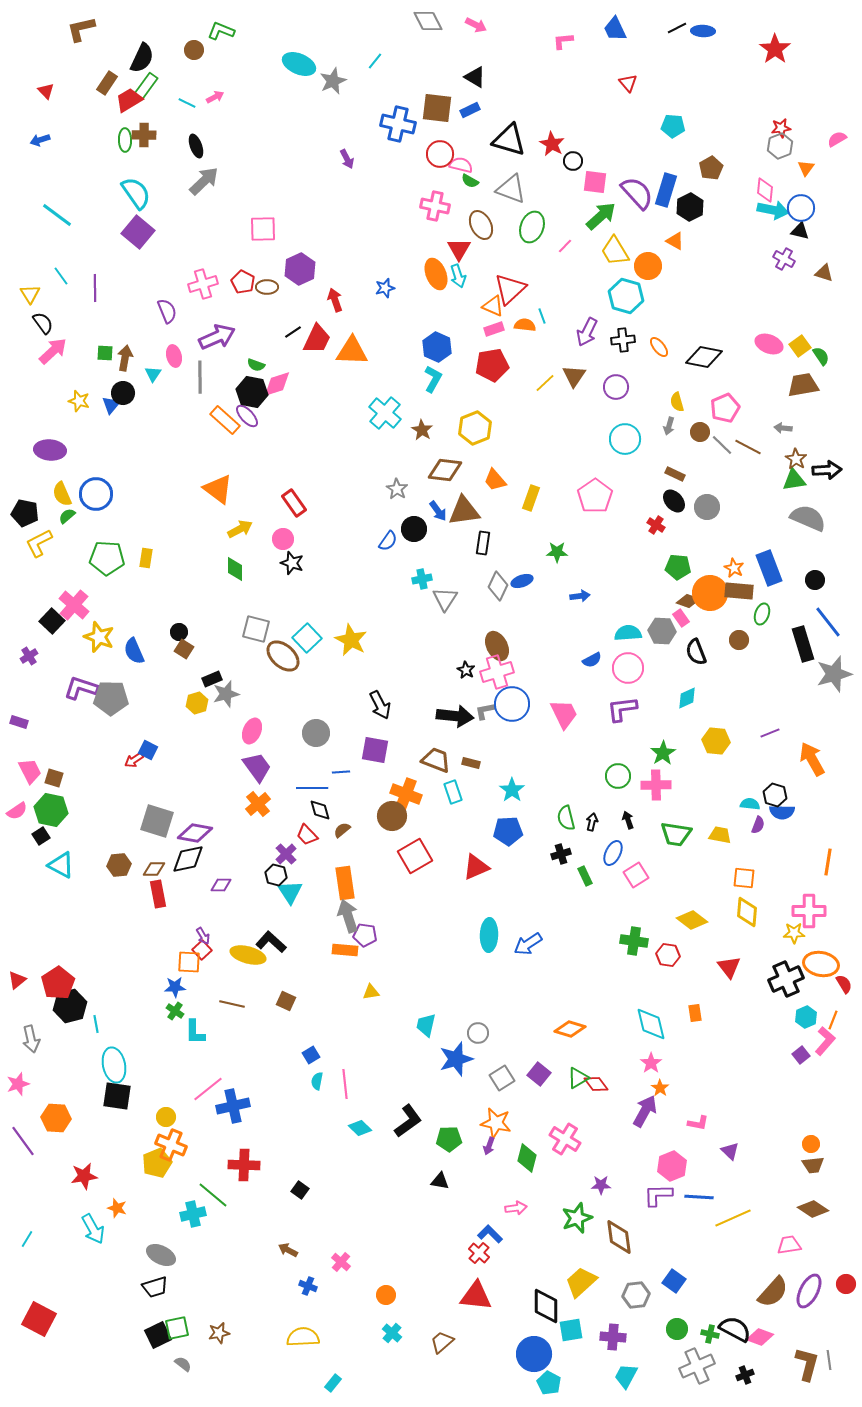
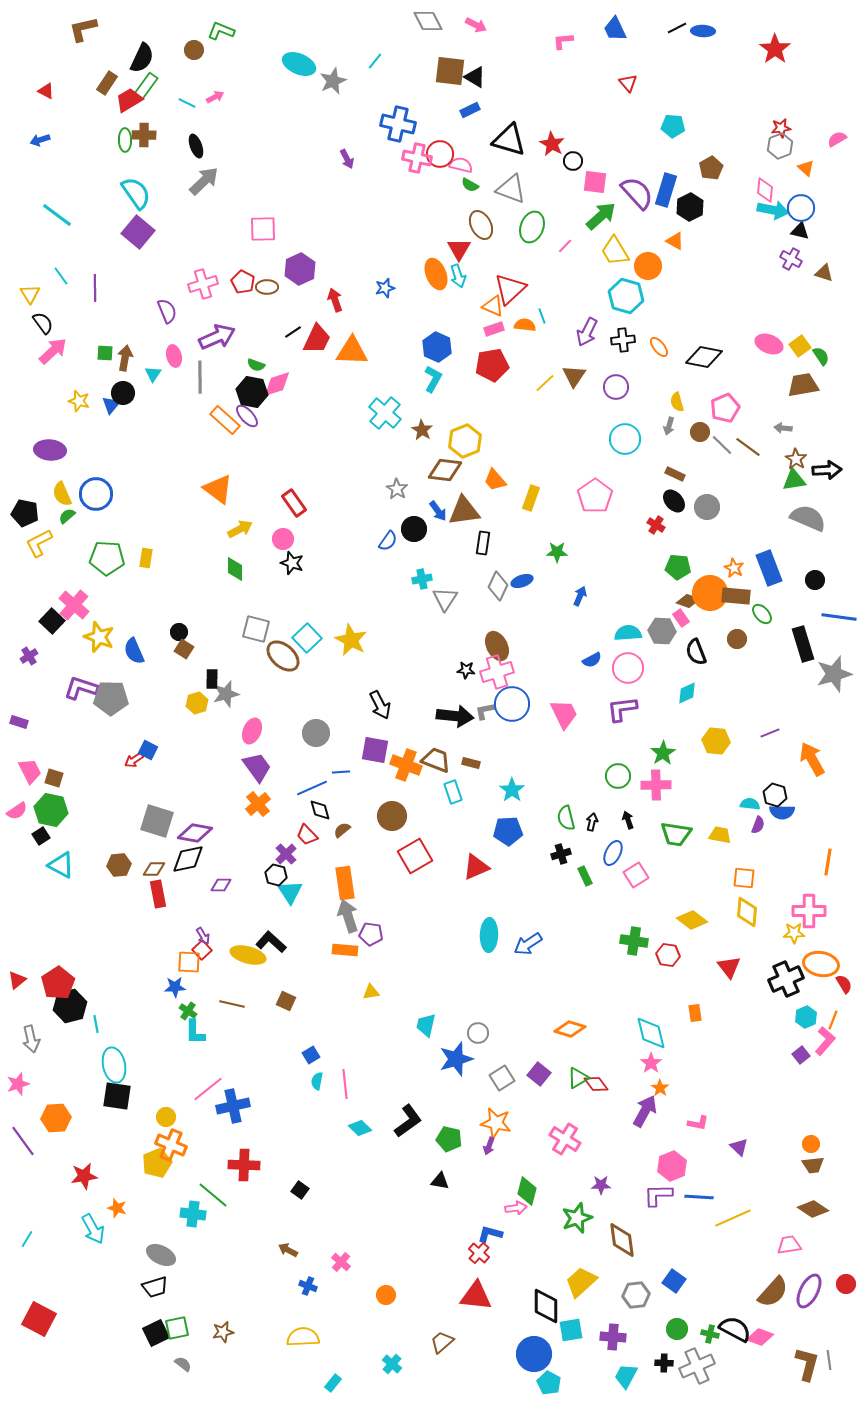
brown L-shape at (81, 29): moved 2 px right
red triangle at (46, 91): rotated 18 degrees counterclockwise
brown square at (437, 108): moved 13 px right, 37 px up
orange triangle at (806, 168): rotated 24 degrees counterclockwise
green semicircle at (470, 181): moved 4 px down
pink cross at (435, 206): moved 18 px left, 48 px up
purple cross at (784, 259): moved 7 px right
yellow hexagon at (475, 428): moved 10 px left, 13 px down
brown line at (748, 447): rotated 8 degrees clockwise
brown rectangle at (739, 591): moved 3 px left, 5 px down
blue arrow at (580, 596): rotated 60 degrees counterclockwise
green ellipse at (762, 614): rotated 60 degrees counterclockwise
blue line at (828, 622): moved 11 px right, 5 px up; rotated 44 degrees counterclockwise
brown circle at (739, 640): moved 2 px left, 1 px up
black star at (466, 670): rotated 24 degrees counterclockwise
black rectangle at (212, 679): rotated 66 degrees counterclockwise
cyan diamond at (687, 698): moved 5 px up
blue line at (312, 788): rotated 24 degrees counterclockwise
orange cross at (406, 794): moved 29 px up
purple pentagon at (365, 935): moved 6 px right, 1 px up
green cross at (175, 1011): moved 13 px right
cyan diamond at (651, 1024): moved 9 px down
orange hexagon at (56, 1118): rotated 8 degrees counterclockwise
green pentagon at (449, 1139): rotated 15 degrees clockwise
purple triangle at (730, 1151): moved 9 px right, 4 px up
green diamond at (527, 1158): moved 33 px down
cyan cross at (193, 1214): rotated 20 degrees clockwise
blue L-shape at (490, 1234): rotated 30 degrees counterclockwise
brown diamond at (619, 1237): moved 3 px right, 3 px down
brown star at (219, 1333): moved 4 px right, 1 px up
cyan cross at (392, 1333): moved 31 px down
black square at (158, 1335): moved 2 px left, 2 px up
black cross at (745, 1375): moved 81 px left, 12 px up; rotated 24 degrees clockwise
